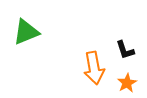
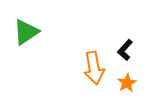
green triangle: rotated 12 degrees counterclockwise
black L-shape: rotated 60 degrees clockwise
